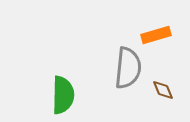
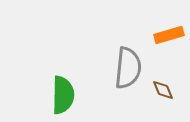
orange rectangle: moved 13 px right
